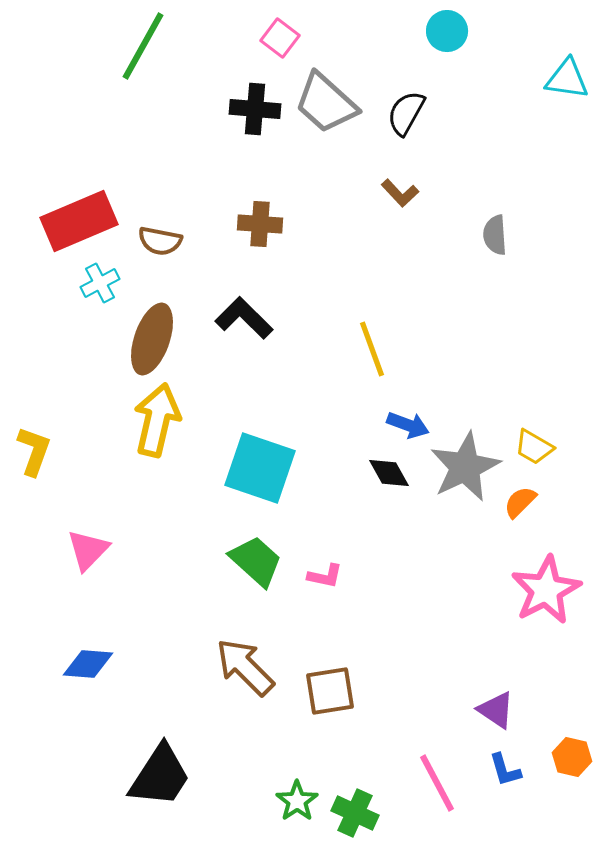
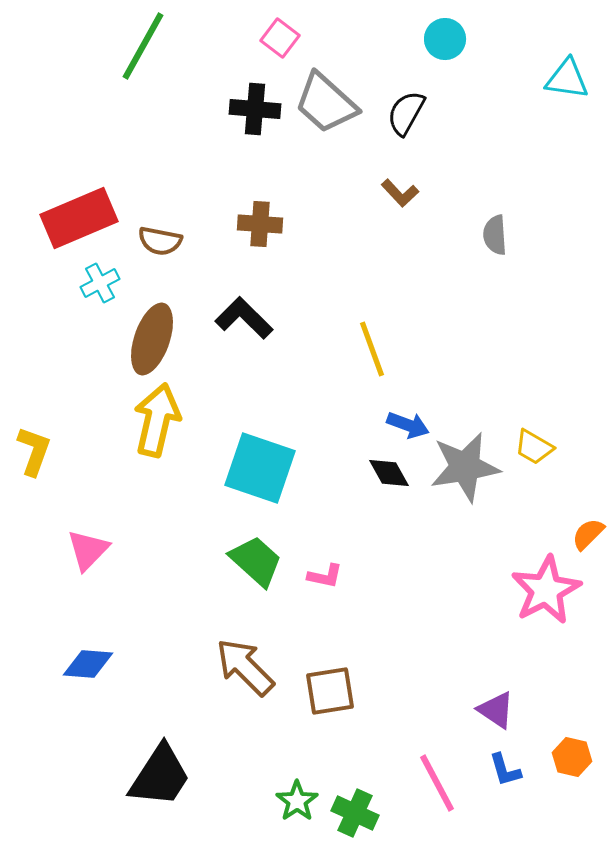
cyan circle: moved 2 px left, 8 px down
red rectangle: moved 3 px up
gray star: rotated 16 degrees clockwise
orange semicircle: moved 68 px right, 32 px down
